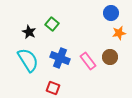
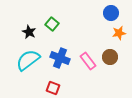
cyan semicircle: rotated 95 degrees counterclockwise
